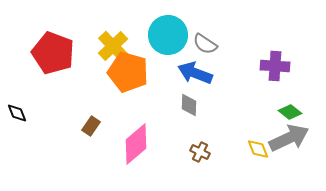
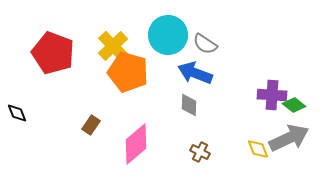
purple cross: moved 3 px left, 29 px down
green diamond: moved 4 px right, 7 px up
brown rectangle: moved 1 px up
